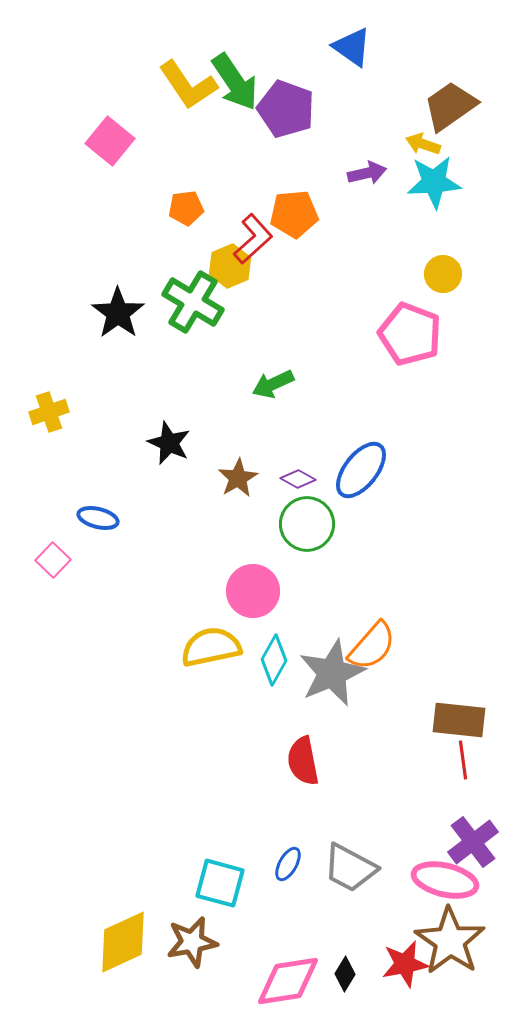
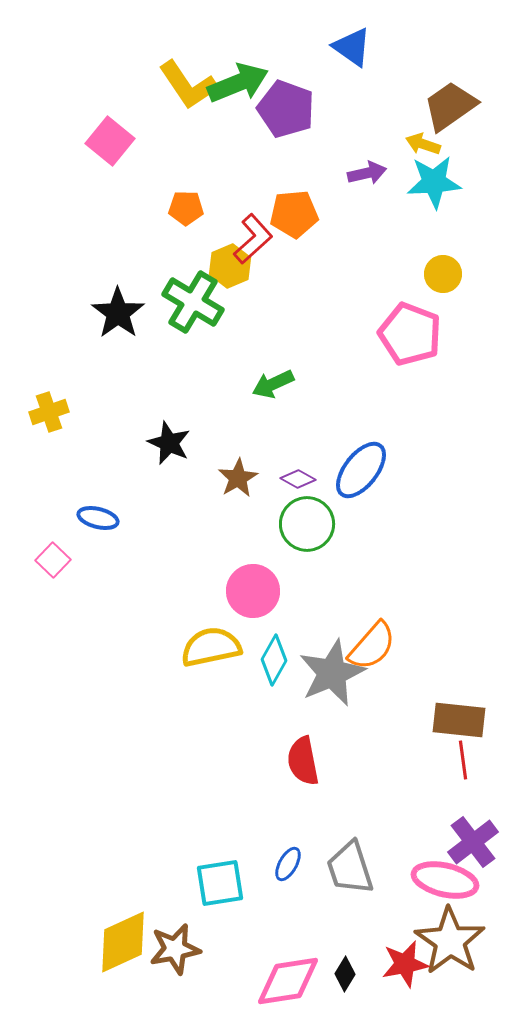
green arrow at (235, 82): moved 3 px right, 1 px down; rotated 78 degrees counterclockwise
orange pentagon at (186, 208): rotated 8 degrees clockwise
gray trapezoid at (350, 868): rotated 44 degrees clockwise
cyan square at (220, 883): rotated 24 degrees counterclockwise
brown star at (192, 942): moved 17 px left, 7 px down
